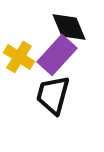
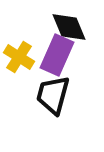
purple rectangle: rotated 18 degrees counterclockwise
